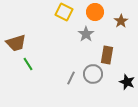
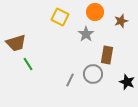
yellow square: moved 4 px left, 5 px down
brown star: rotated 16 degrees clockwise
gray line: moved 1 px left, 2 px down
